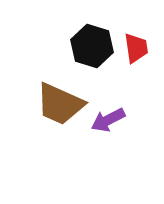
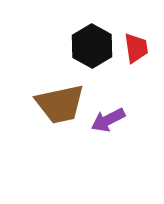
black hexagon: rotated 12 degrees clockwise
brown trapezoid: rotated 36 degrees counterclockwise
